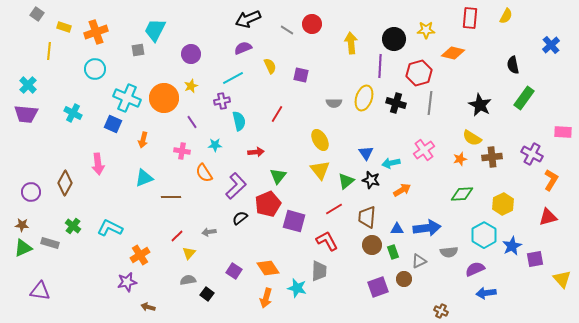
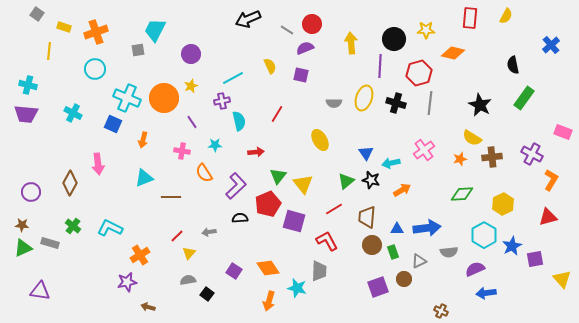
purple semicircle at (243, 48): moved 62 px right
cyan cross at (28, 85): rotated 30 degrees counterclockwise
pink rectangle at (563, 132): rotated 18 degrees clockwise
yellow triangle at (320, 170): moved 17 px left, 14 px down
brown diamond at (65, 183): moved 5 px right
black semicircle at (240, 218): rotated 35 degrees clockwise
orange arrow at (266, 298): moved 3 px right, 3 px down
